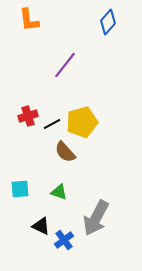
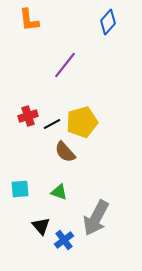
black triangle: rotated 24 degrees clockwise
